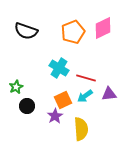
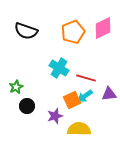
orange square: moved 9 px right
purple star: rotated 14 degrees clockwise
yellow semicircle: moved 2 px left; rotated 85 degrees counterclockwise
